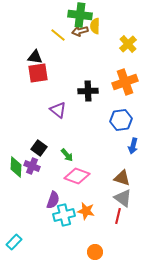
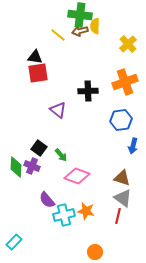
green arrow: moved 6 px left
purple semicircle: moved 6 px left; rotated 120 degrees clockwise
